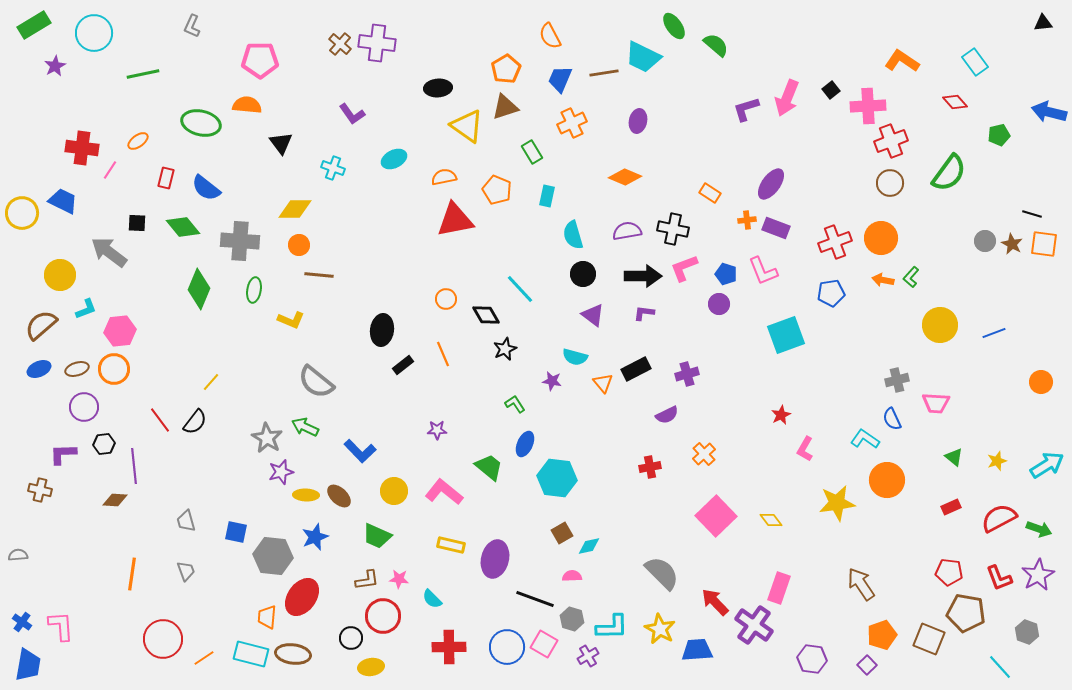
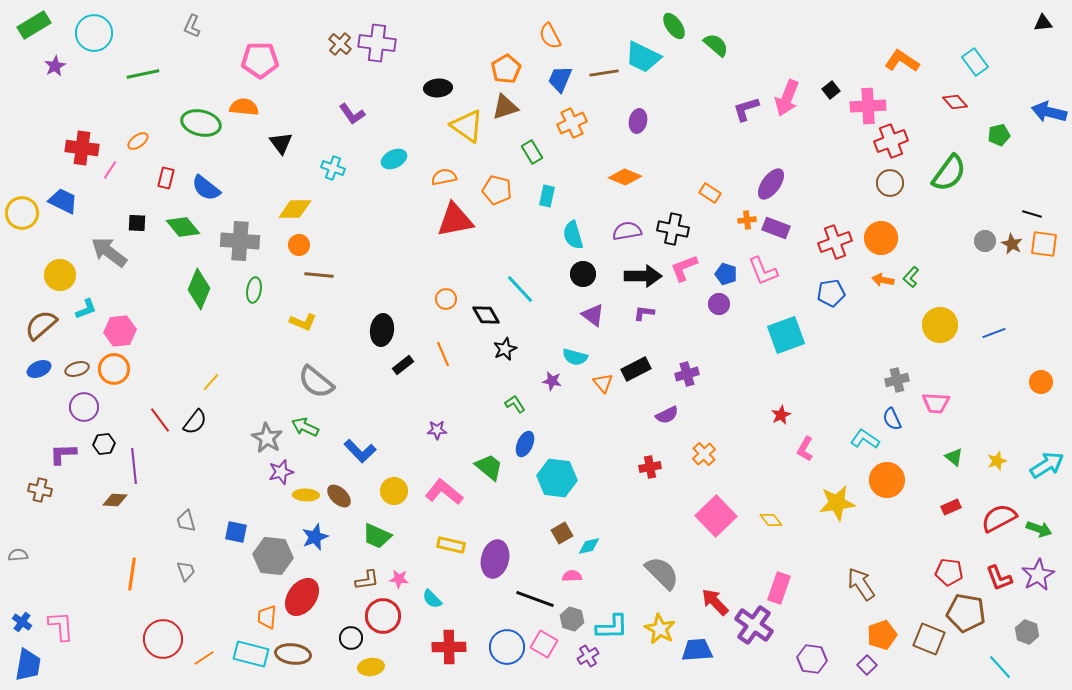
orange semicircle at (247, 105): moved 3 px left, 2 px down
orange pentagon at (497, 190): rotated 8 degrees counterclockwise
yellow L-shape at (291, 320): moved 12 px right, 2 px down
